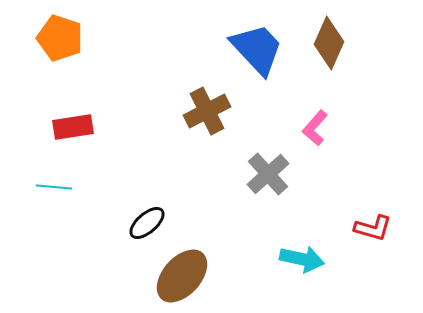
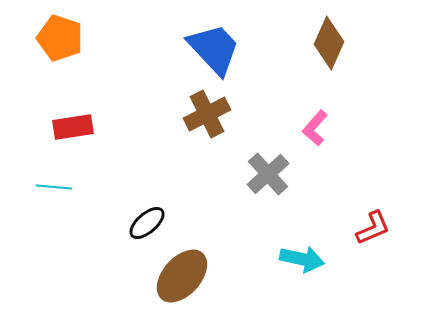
blue trapezoid: moved 43 px left
brown cross: moved 3 px down
red L-shape: rotated 39 degrees counterclockwise
